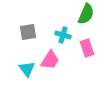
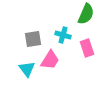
gray square: moved 5 px right, 7 px down
